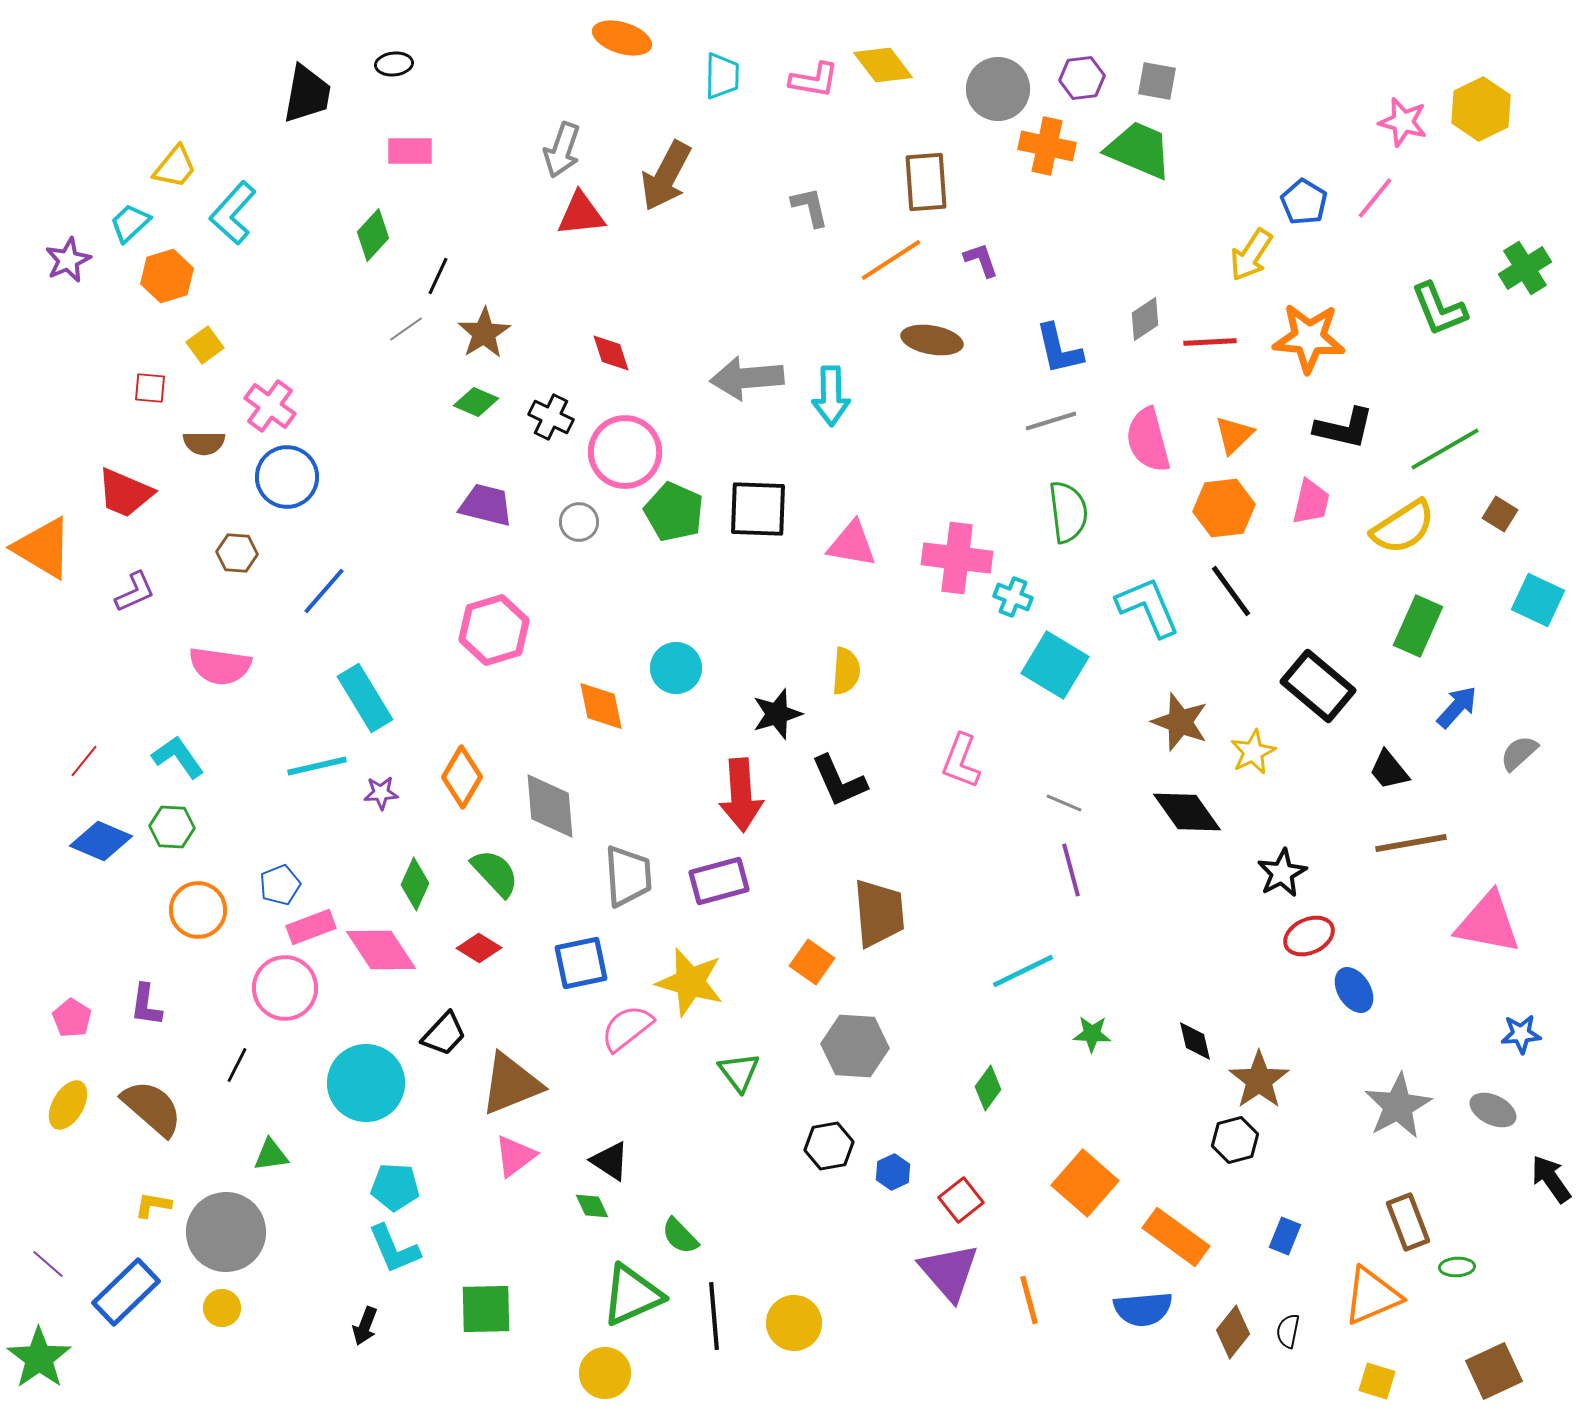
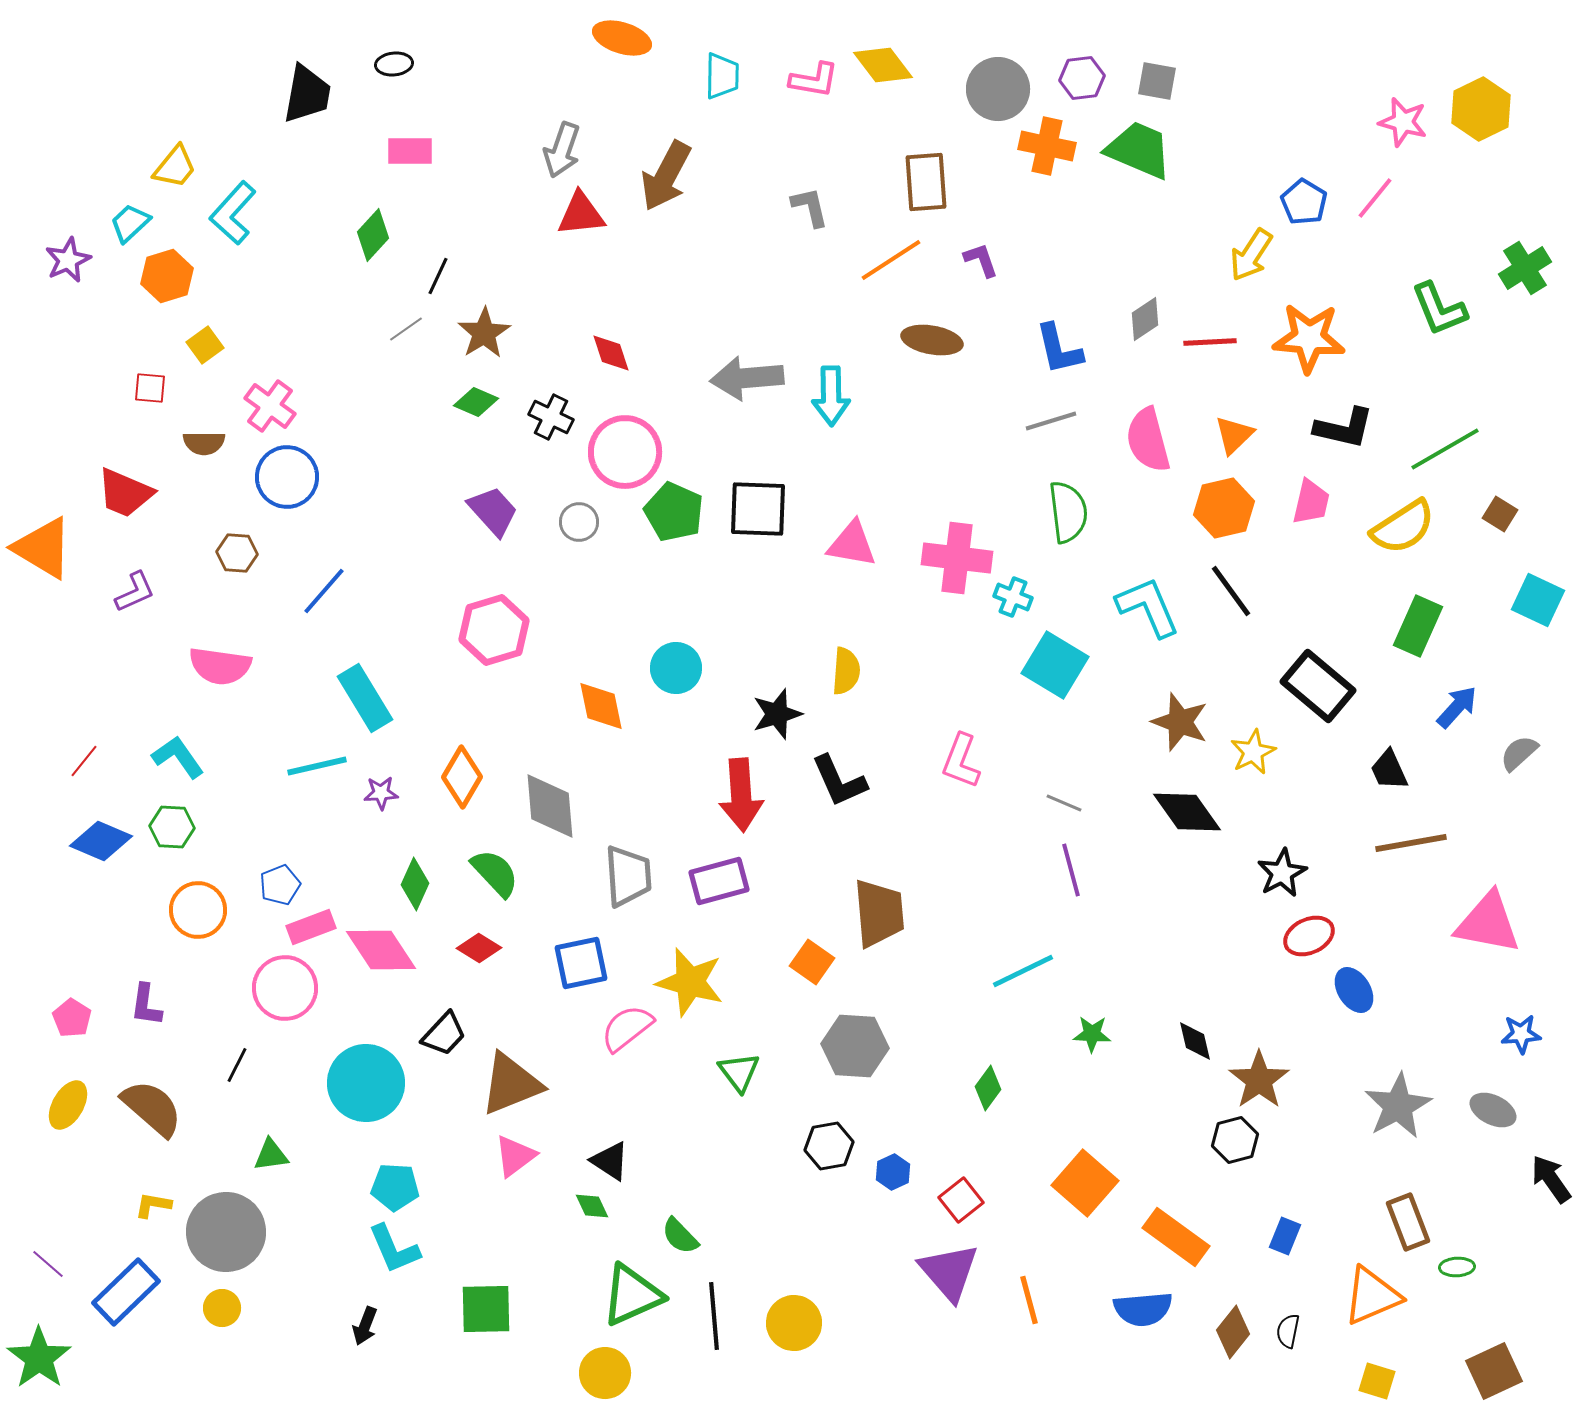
purple trapezoid at (486, 505): moved 7 px right, 6 px down; rotated 34 degrees clockwise
orange hexagon at (1224, 508): rotated 6 degrees counterclockwise
black trapezoid at (1389, 770): rotated 15 degrees clockwise
